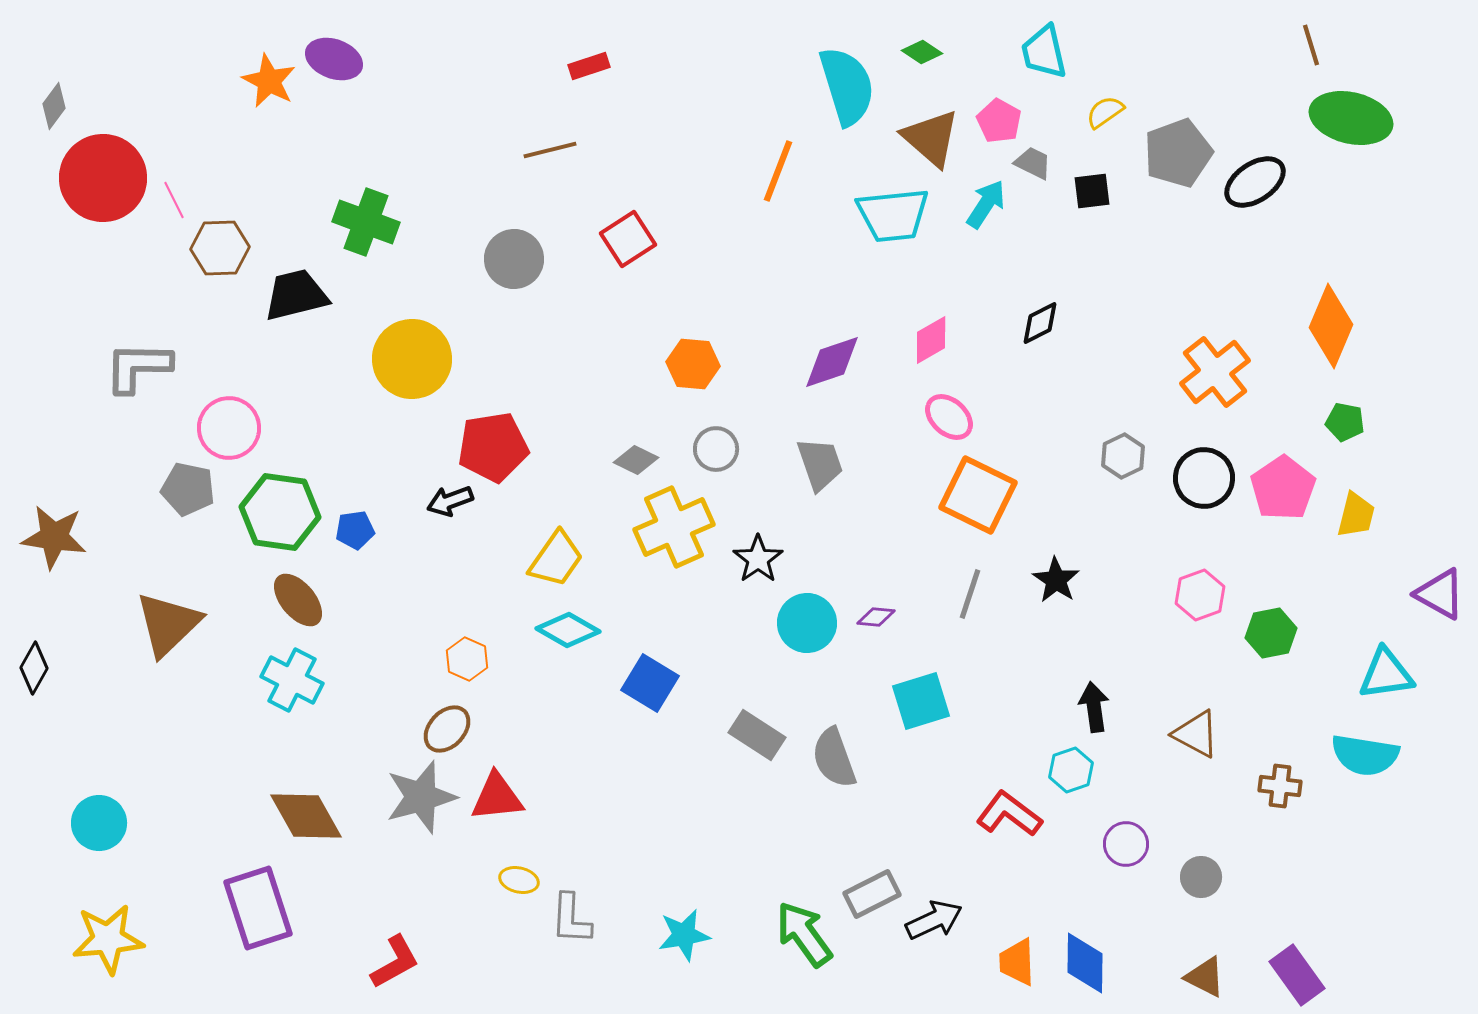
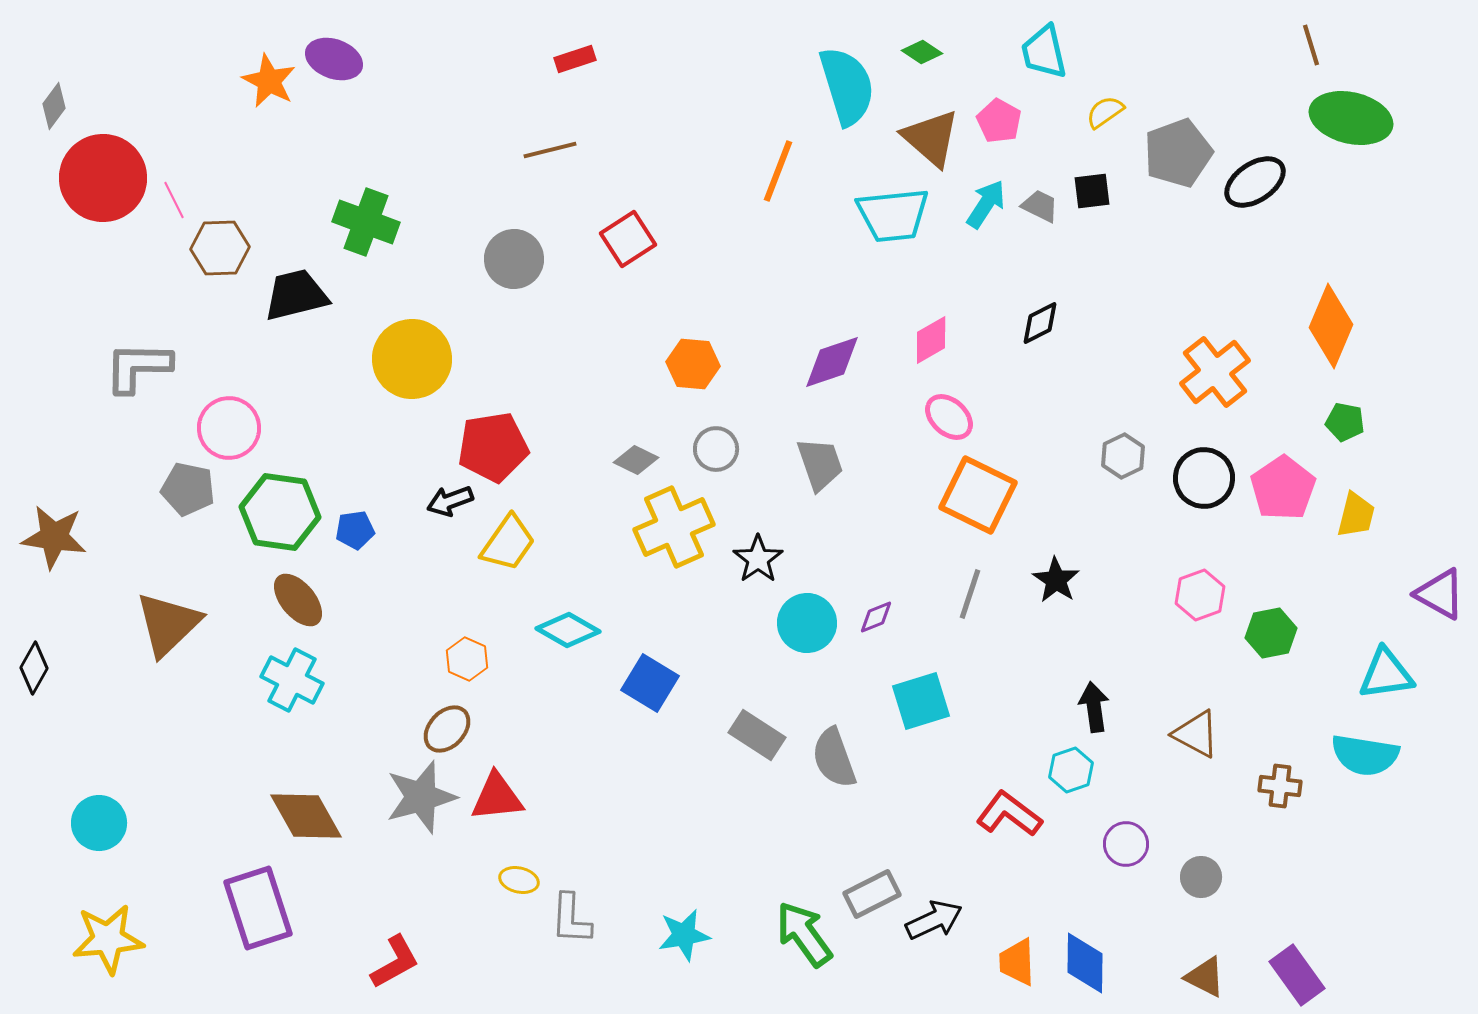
red rectangle at (589, 66): moved 14 px left, 7 px up
gray trapezoid at (1033, 163): moved 7 px right, 43 px down
yellow trapezoid at (556, 559): moved 48 px left, 16 px up
purple diamond at (876, 617): rotated 27 degrees counterclockwise
